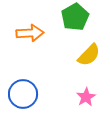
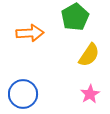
yellow semicircle: rotated 10 degrees counterclockwise
pink star: moved 4 px right, 3 px up
